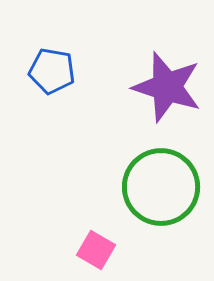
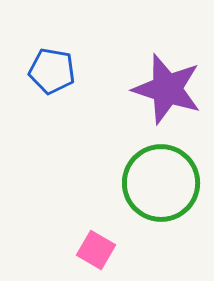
purple star: moved 2 px down
green circle: moved 4 px up
